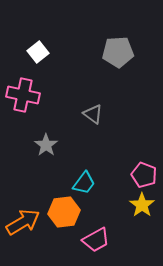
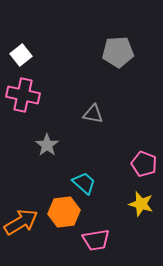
white square: moved 17 px left, 3 px down
gray triangle: rotated 25 degrees counterclockwise
gray star: moved 1 px right
pink pentagon: moved 11 px up
cyan trapezoid: rotated 85 degrees counterclockwise
yellow star: moved 1 px left, 1 px up; rotated 20 degrees counterclockwise
orange arrow: moved 2 px left
pink trapezoid: rotated 20 degrees clockwise
